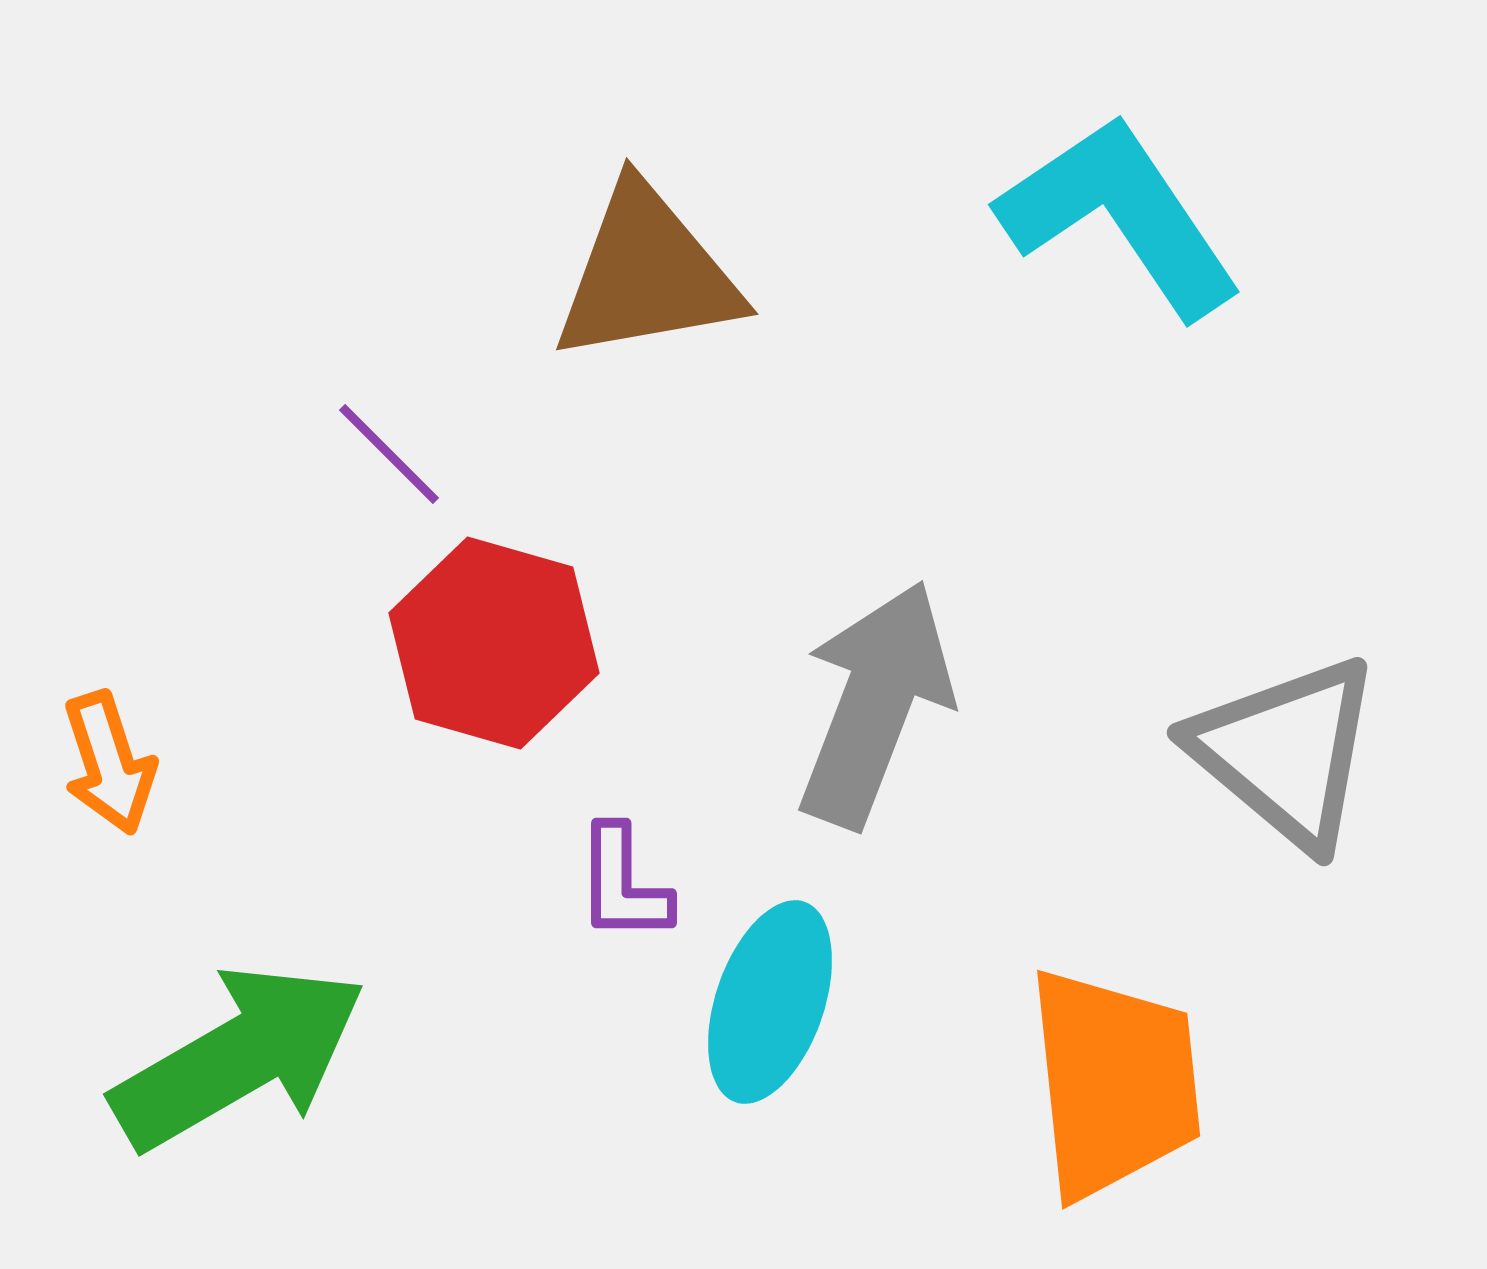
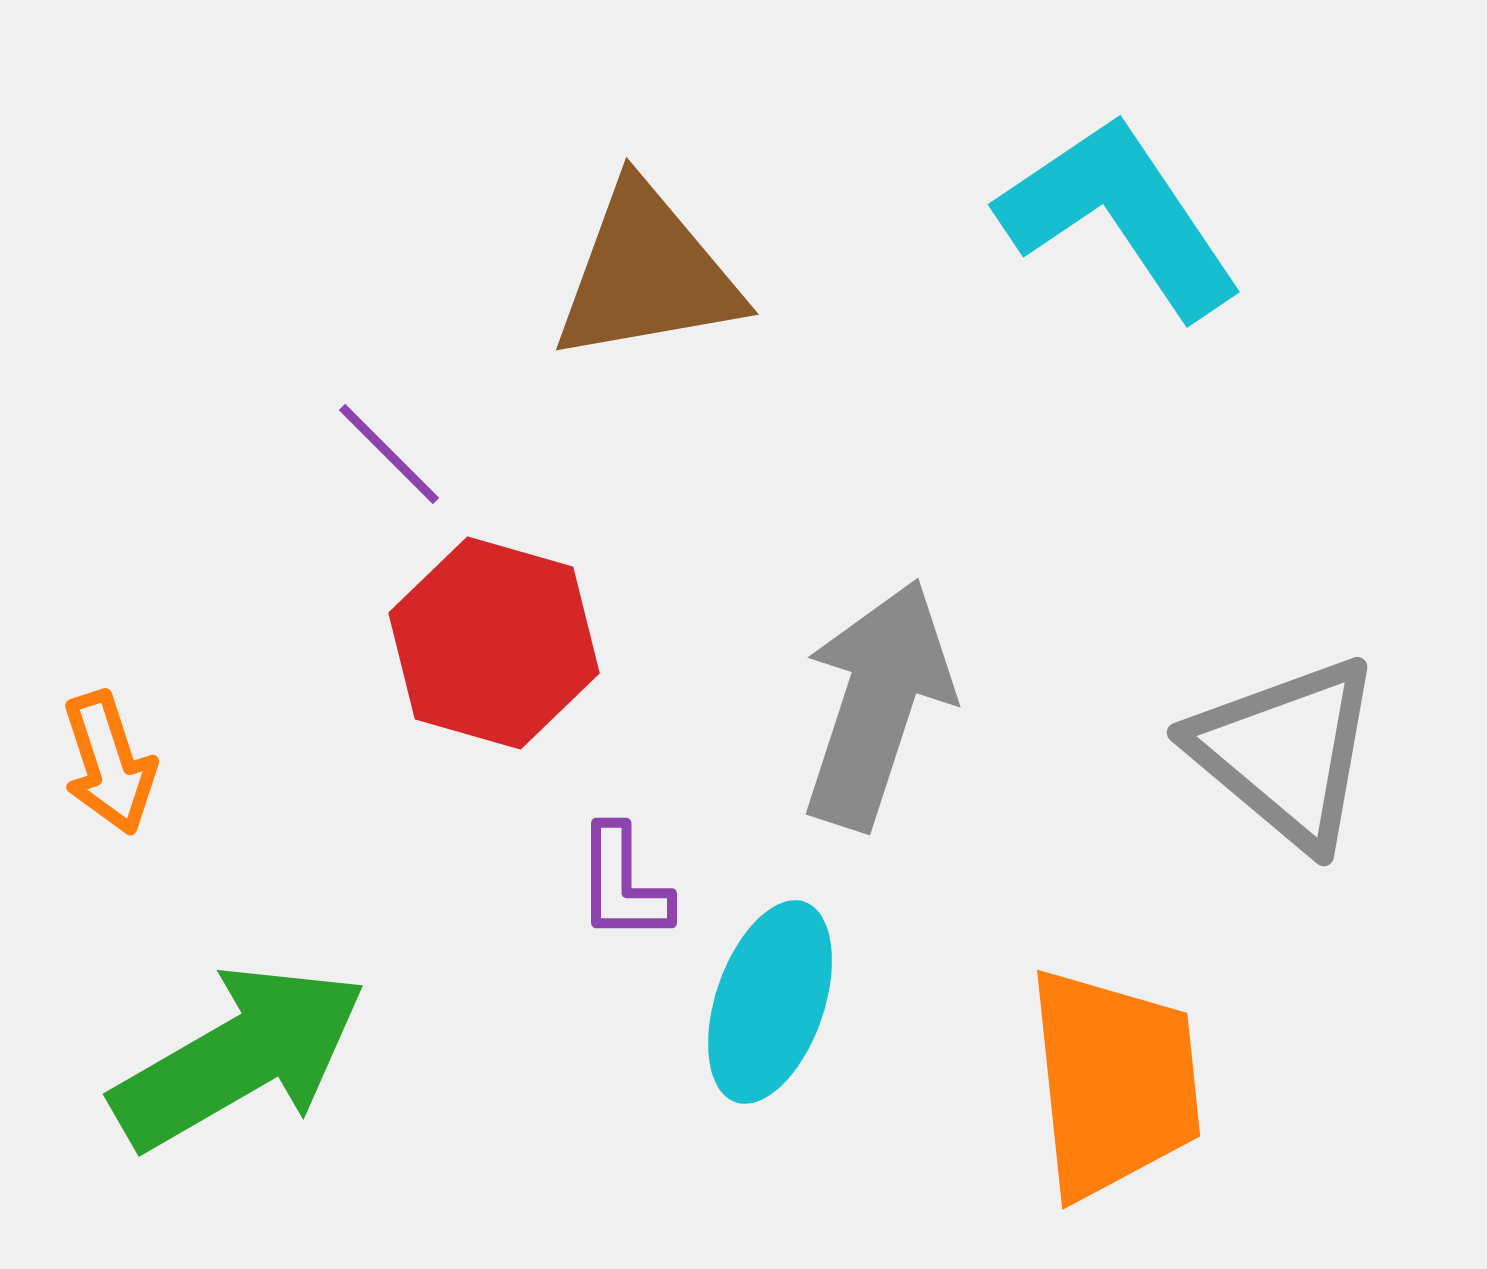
gray arrow: moved 2 px right; rotated 3 degrees counterclockwise
